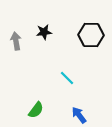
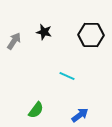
black star: rotated 21 degrees clockwise
gray arrow: moved 2 px left; rotated 42 degrees clockwise
cyan line: moved 2 px up; rotated 21 degrees counterclockwise
blue arrow: moved 1 px right; rotated 90 degrees clockwise
